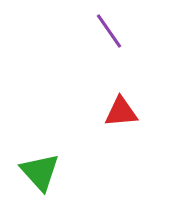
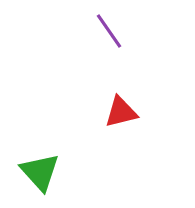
red triangle: rotated 9 degrees counterclockwise
